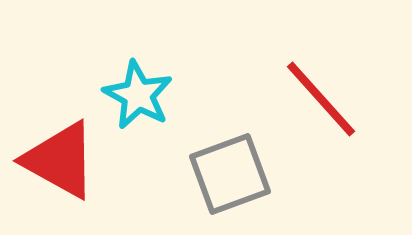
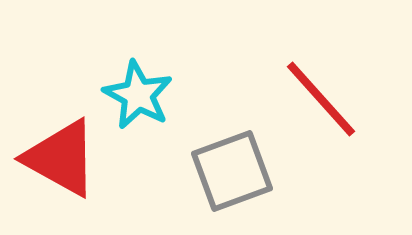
red triangle: moved 1 px right, 2 px up
gray square: moved 2 px right, 3 px up
